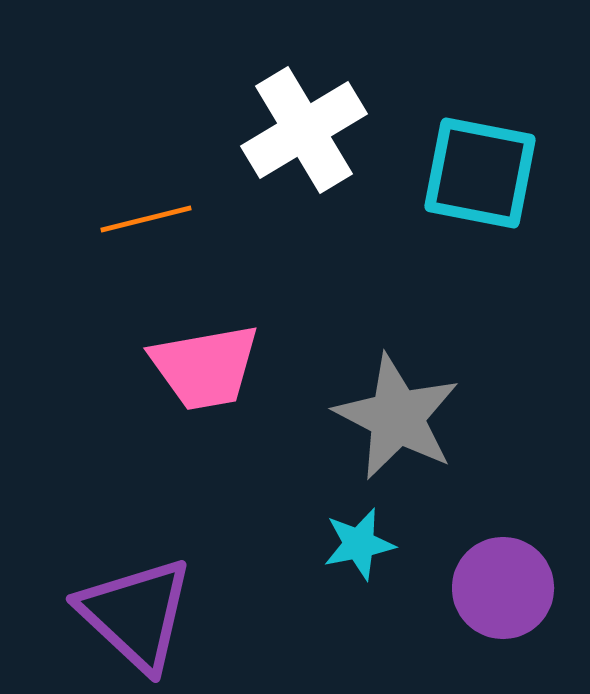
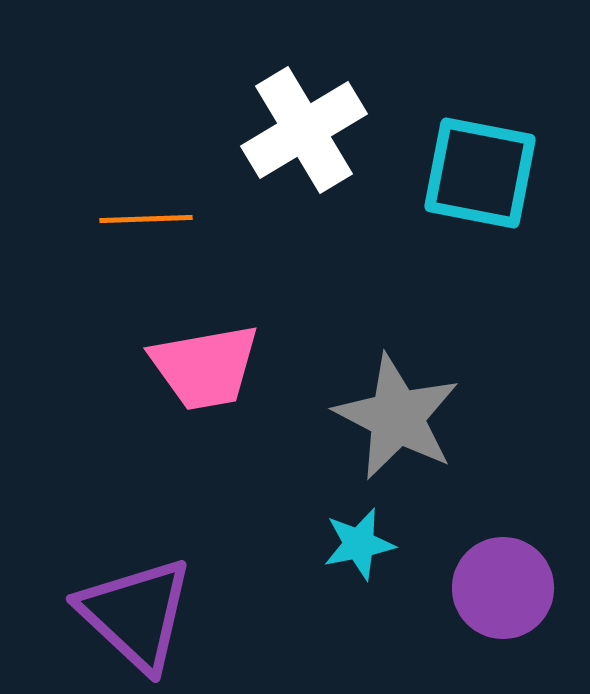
orange line: rotated 12 degrees clockwise
